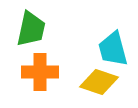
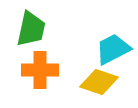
cyan trapezoid: rotated 78 degrees clockwise
orange cross: moved 2 px up
